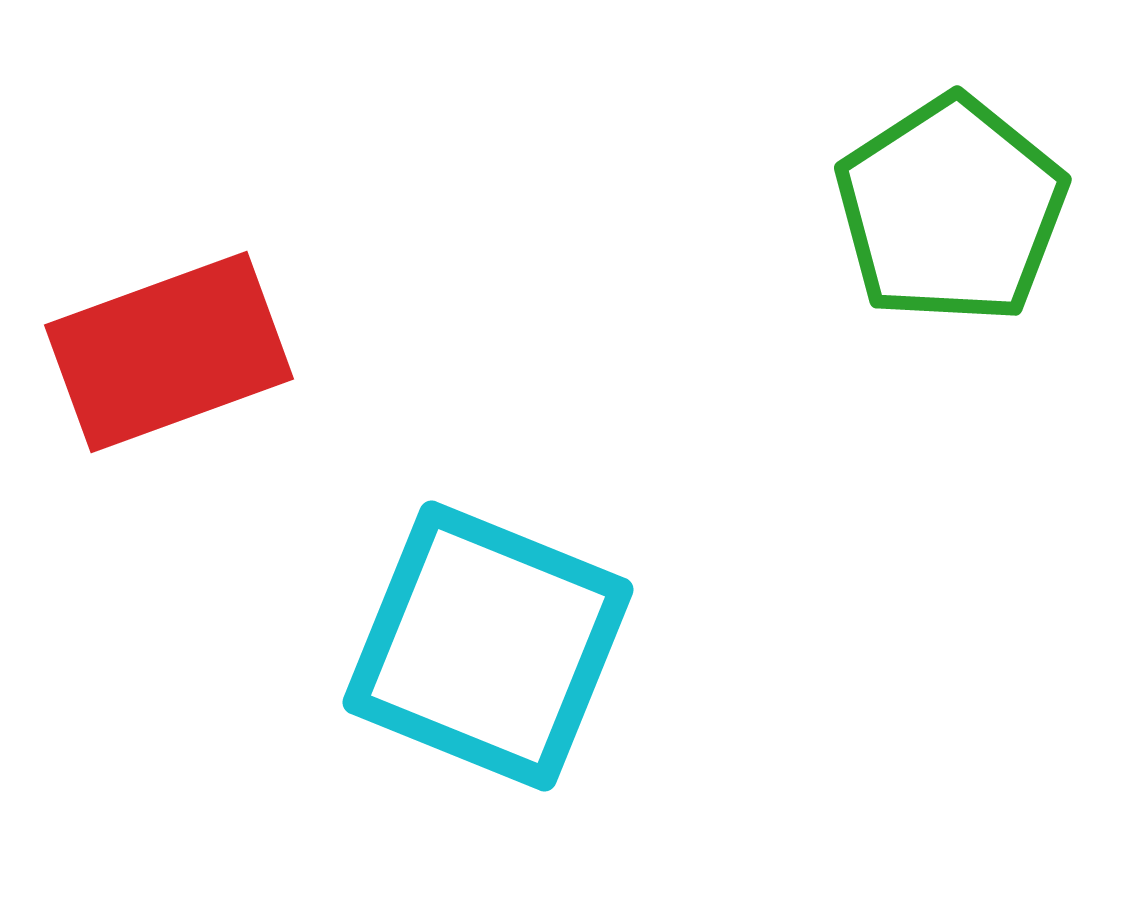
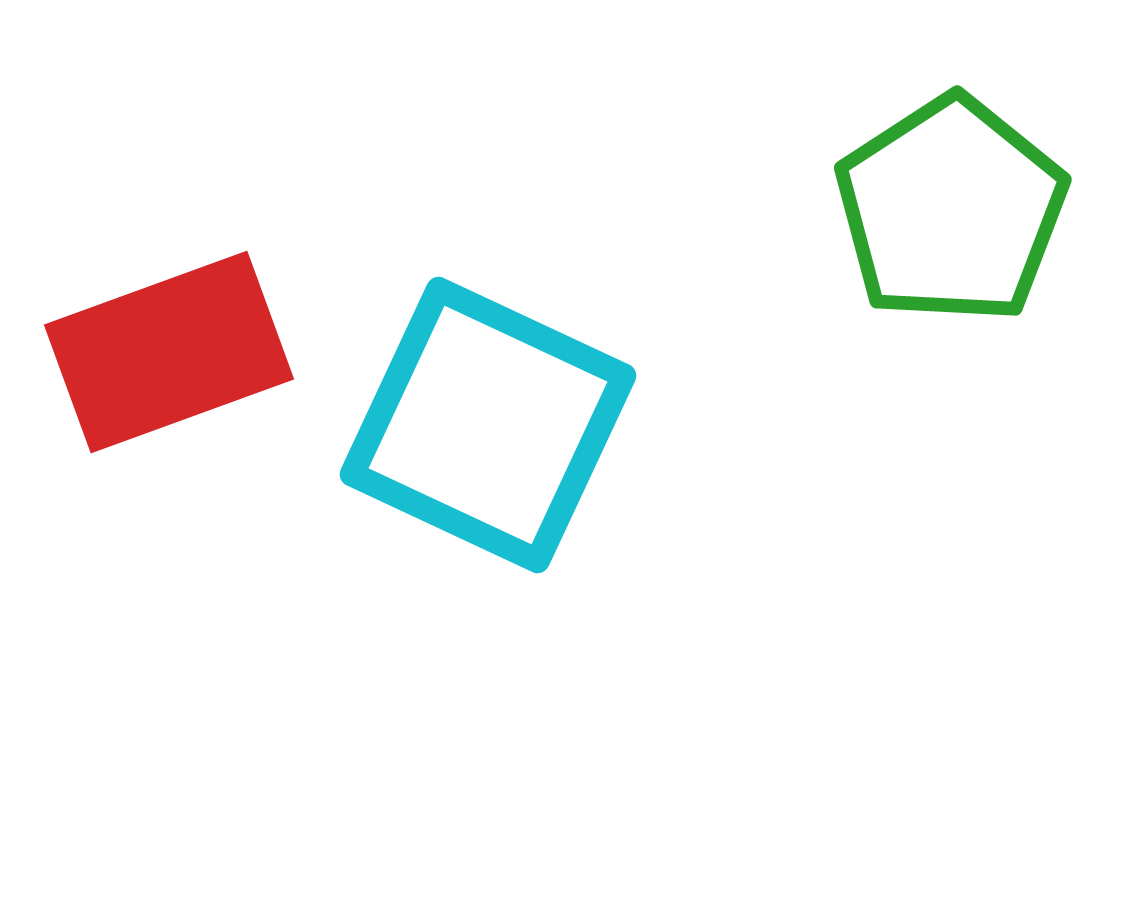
cyan square: moved 221 px up; rotated 3 degrees clockwise
